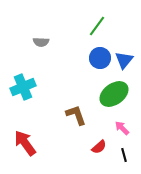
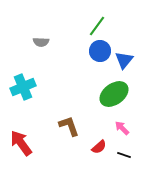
blue circle: moved 7 px up
brown L-shape: moved 7 px left, 11 px down
red arrow: moved 4 px left
black line: rotated 56 degrees counterclockwise
